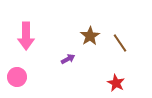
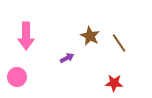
brown star: rotated 12 degrees counterclockwise
brown line: moved 1 px left
purple arrow: moved 1 px left, 1 px up
red star: moved 2 px left; rotated 24 degrees counterclockwise
